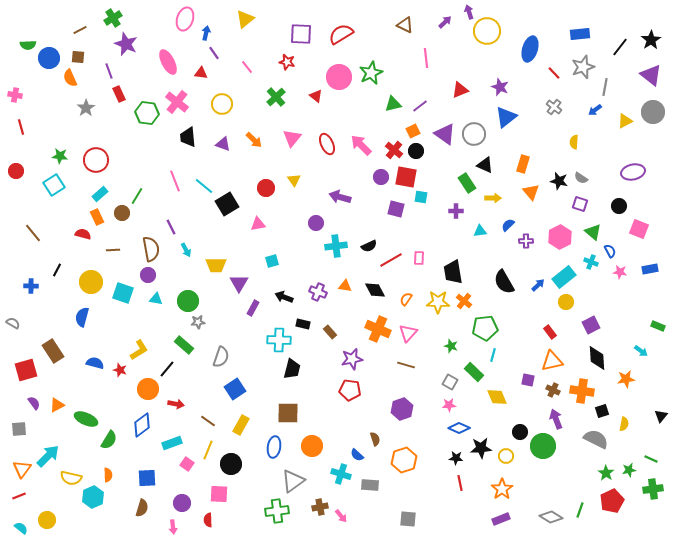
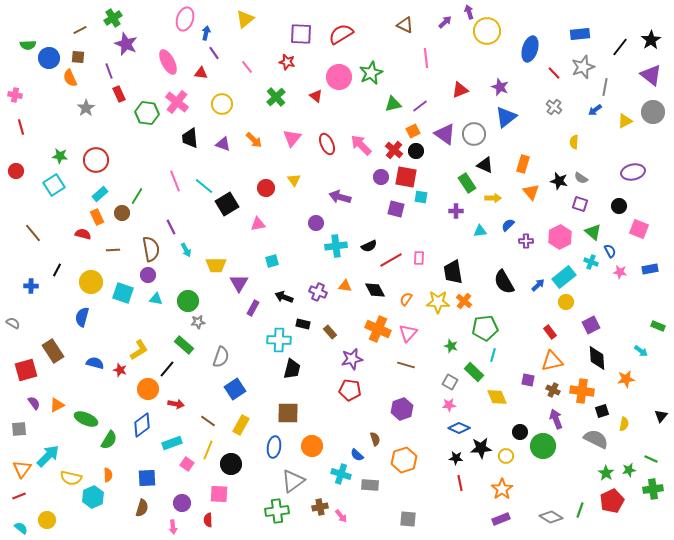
black trapezoid at (188, 137): moved 2 px right, 1 px down
